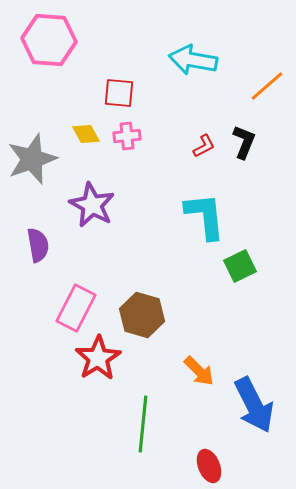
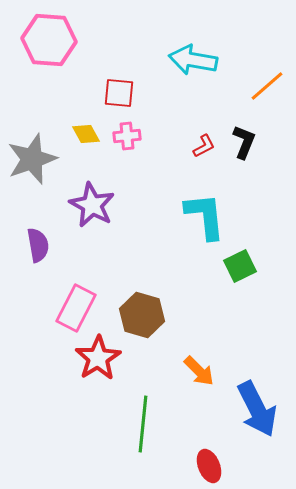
blue arrow: moved 3 px right, 4 px down
